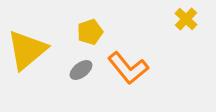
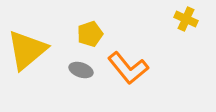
yellow cross: rotated 20 degrees counterclockwise
yellow pentagon: moved 2 px down
gray ellipse: rotated 55 degrees clockwise
